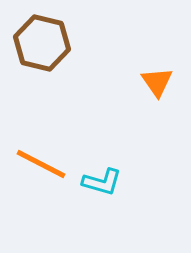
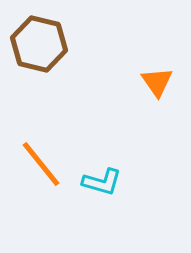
brown hexagon: moved 3 px left, 1 px down
orange line: rotated 24 degrees clockwise
